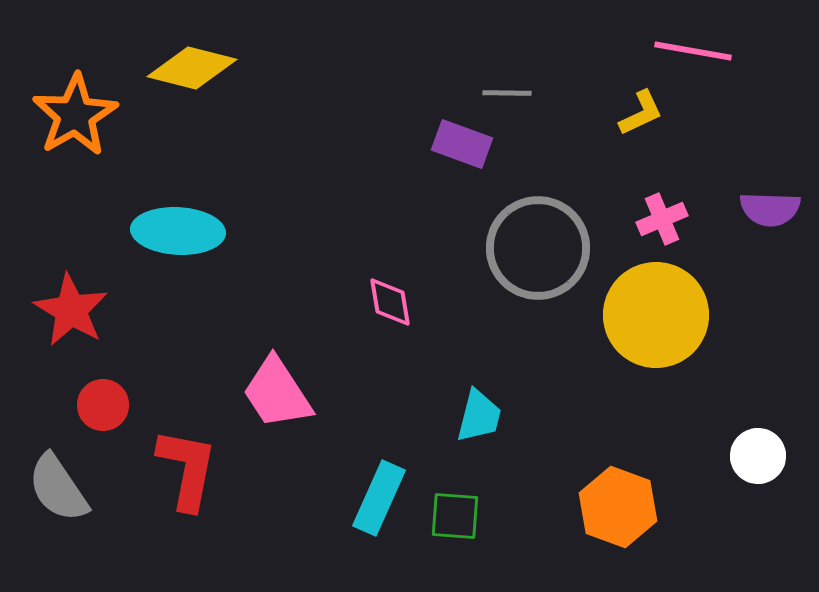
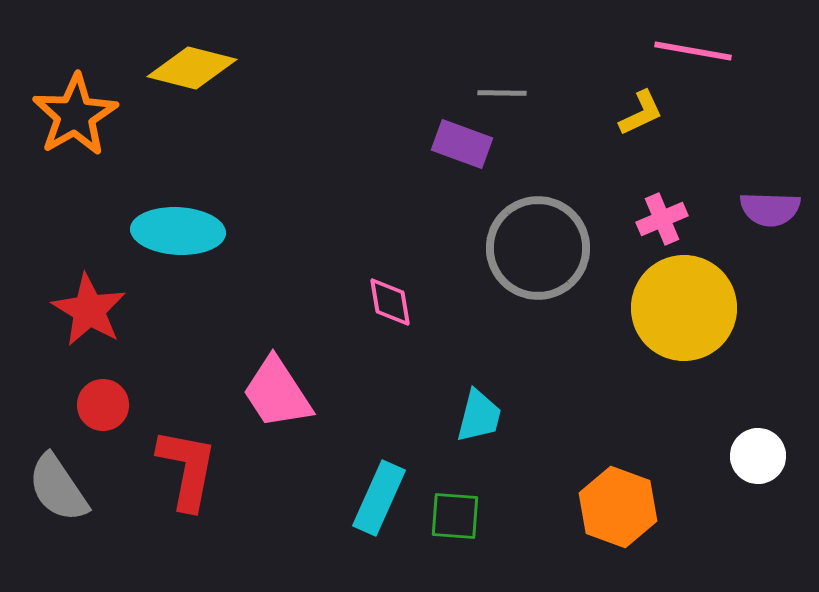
gray line: moved 5 px left
red star: moved 18 px right
yellow circle: moved 28 px right, 7 px up
